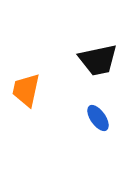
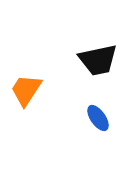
orange trapezoid: rotated 21 degrees clockwise
